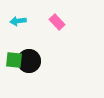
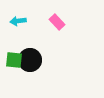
black circle: moved 1 px right, 1 px up
